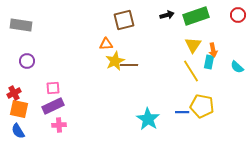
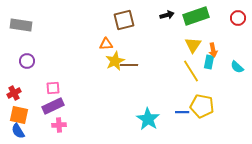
red circle: moved 3 px down
orange square: moved 6 px down
